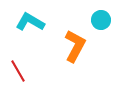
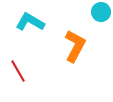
cyan circle: moved 8 px up
